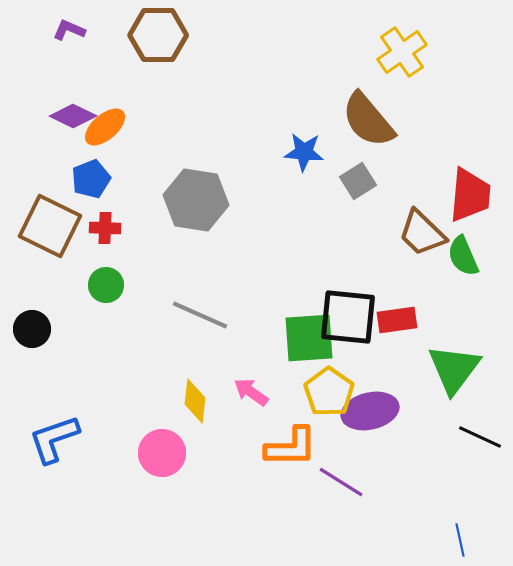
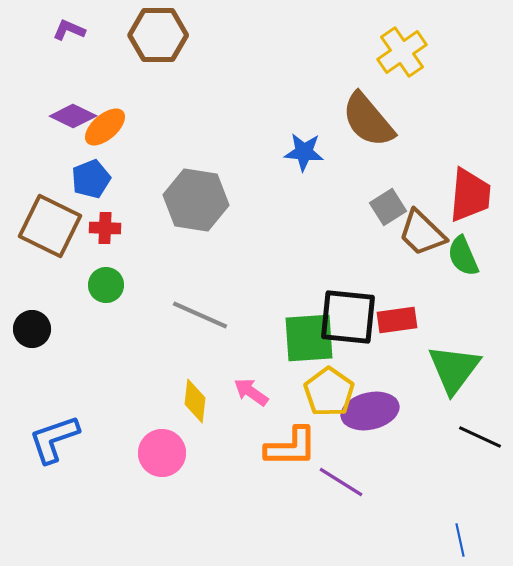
gray square: moved 30 px right, 26 px down
